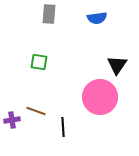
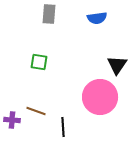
purple cross: rotated 14 degrees clockwise
